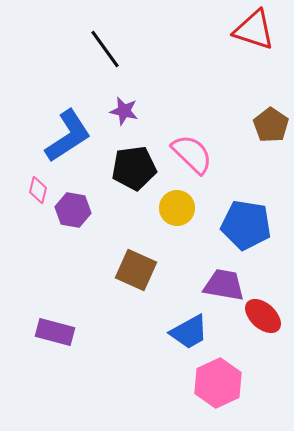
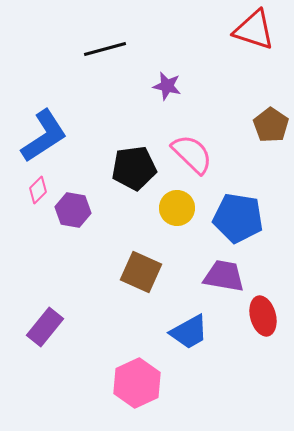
black line: rotated 69 degrees counterclockwise
purple star: moved 43 px right, 25 px up
blue L-shape: moved 24 px left
pink diamond: rotated 32 degrees clockwise
blue pentagon: moved 8 px left, 7 px up
brown square: moved 5 px right, 2 px down
purple trapezoid: moved 9 px up
red ellipse: rotated 33 degrees clockwise
purple rectangle: moved 10 px left, 5 px up; rotated 66 degrees counterclockwise
pink hexagon: moved 81 px left
